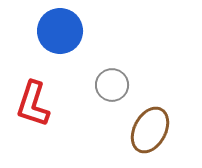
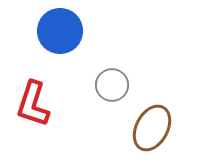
brown ellipse: moved 2 px right, 2 px up
